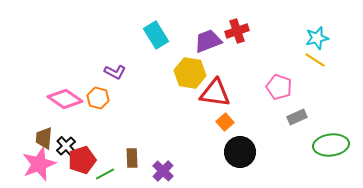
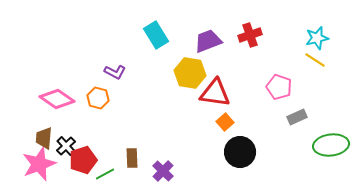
red cross: moved 13 px right, 4 px down
pink diamond: moved 8 px left
red pentagon: moved 1 px right
